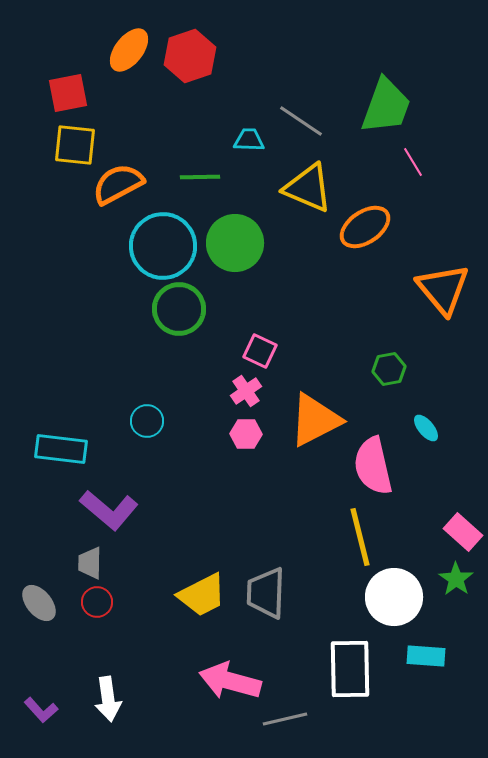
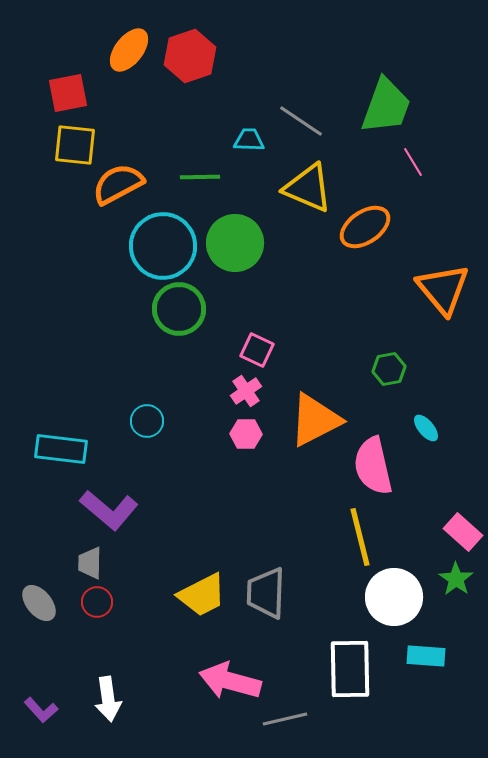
pink square at (260, 351): moved 3 px left, 1 px up
